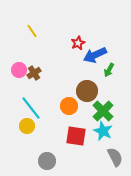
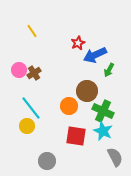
green cross: rotated 20 degrees counterclockwise
